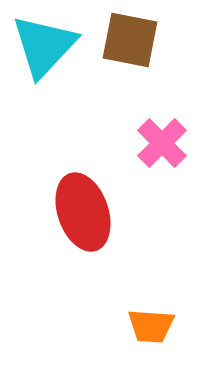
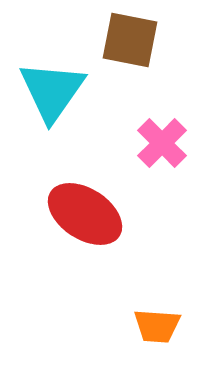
cyan triangle: moved 8 px right, 45 px down; rotated 8 degrees counterclockwise
red ellipse: moved 2 px right, 2 px down; rotated 38 degrees counterclockwise
orange trapezoid: moved 6 px right
